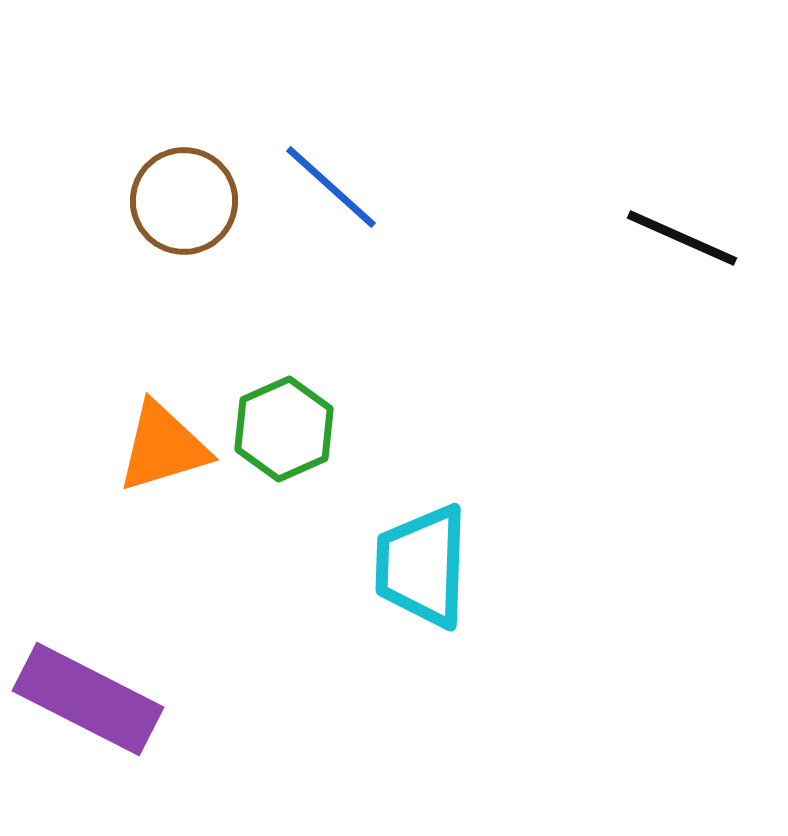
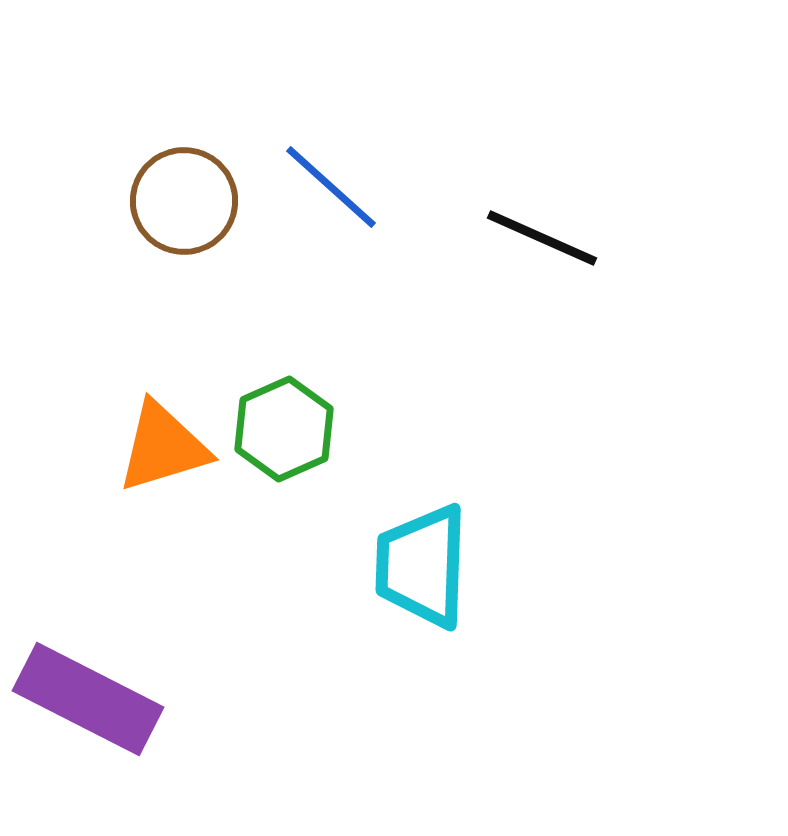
black line: moved 140 px left
